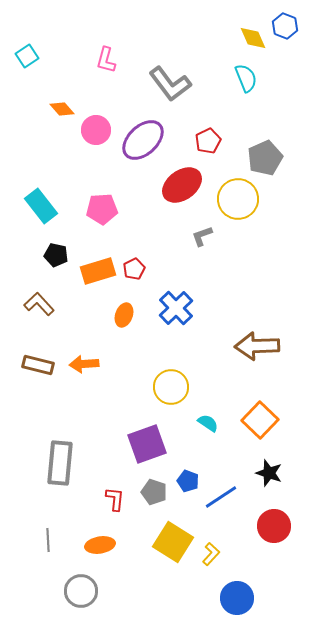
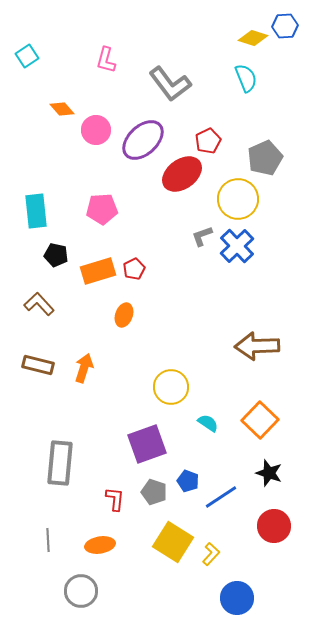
blue hexagon at (285, 26): rotated 25 degrees counterclockwise
yellow diamond at (253, 38): rotated 48 degrees counterclockwise
red ellipse at (182, 185): moved 11 px up
cyan rectangle at (41, 206): moved 5 px left, 5 px down; rotated 32 degrees clockwise
blue cross at (176, 308): moved 61 px right, 62 px up
orange arrow at (84, 364): moved 4 px down; rotated 112 degrees clockwise
